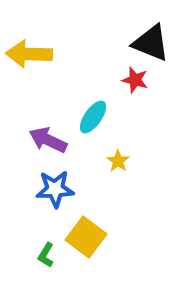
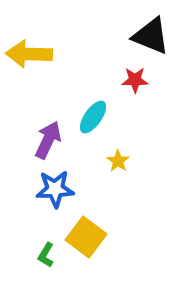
black triangle: moved 7 px up
red star: rotated 16 degrees counterclockwise
purple arrow: rotated 90 degrees clockwise
